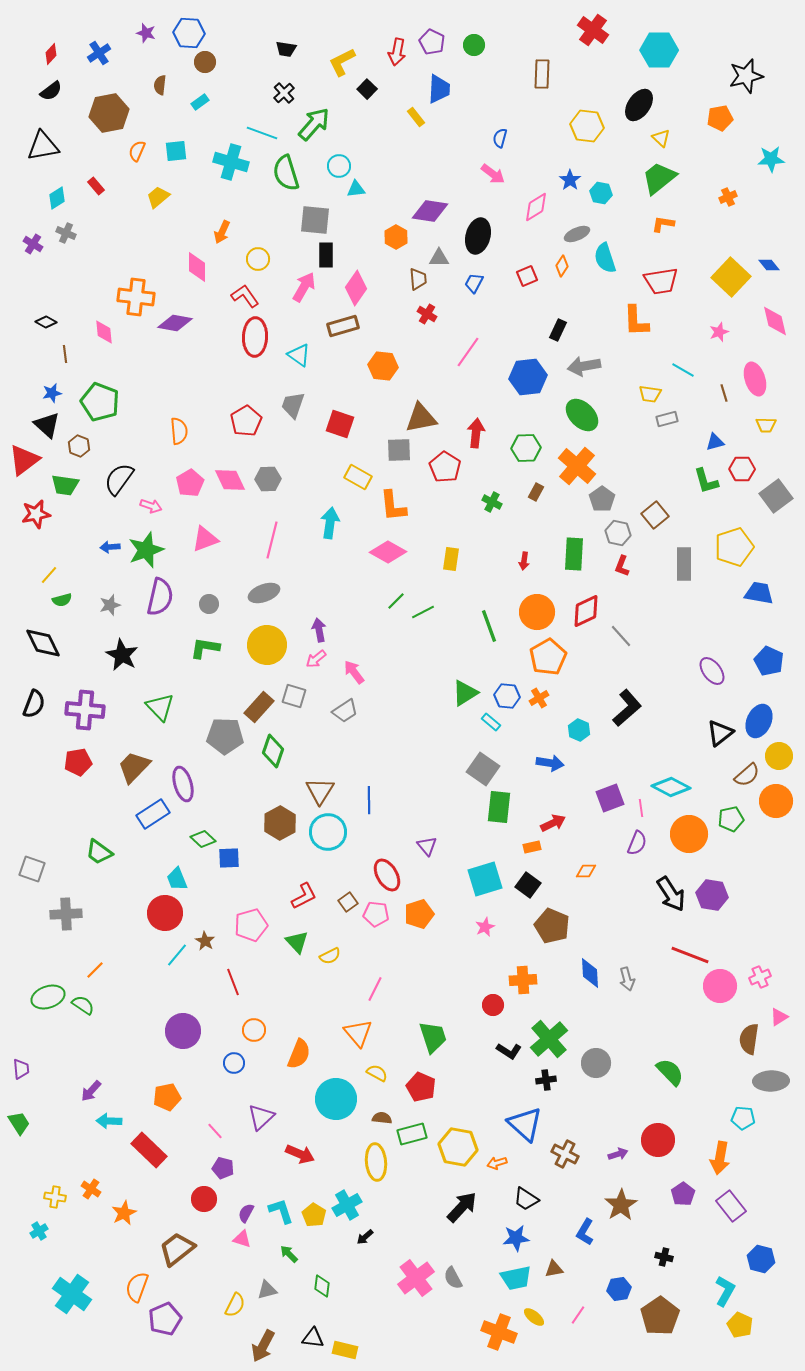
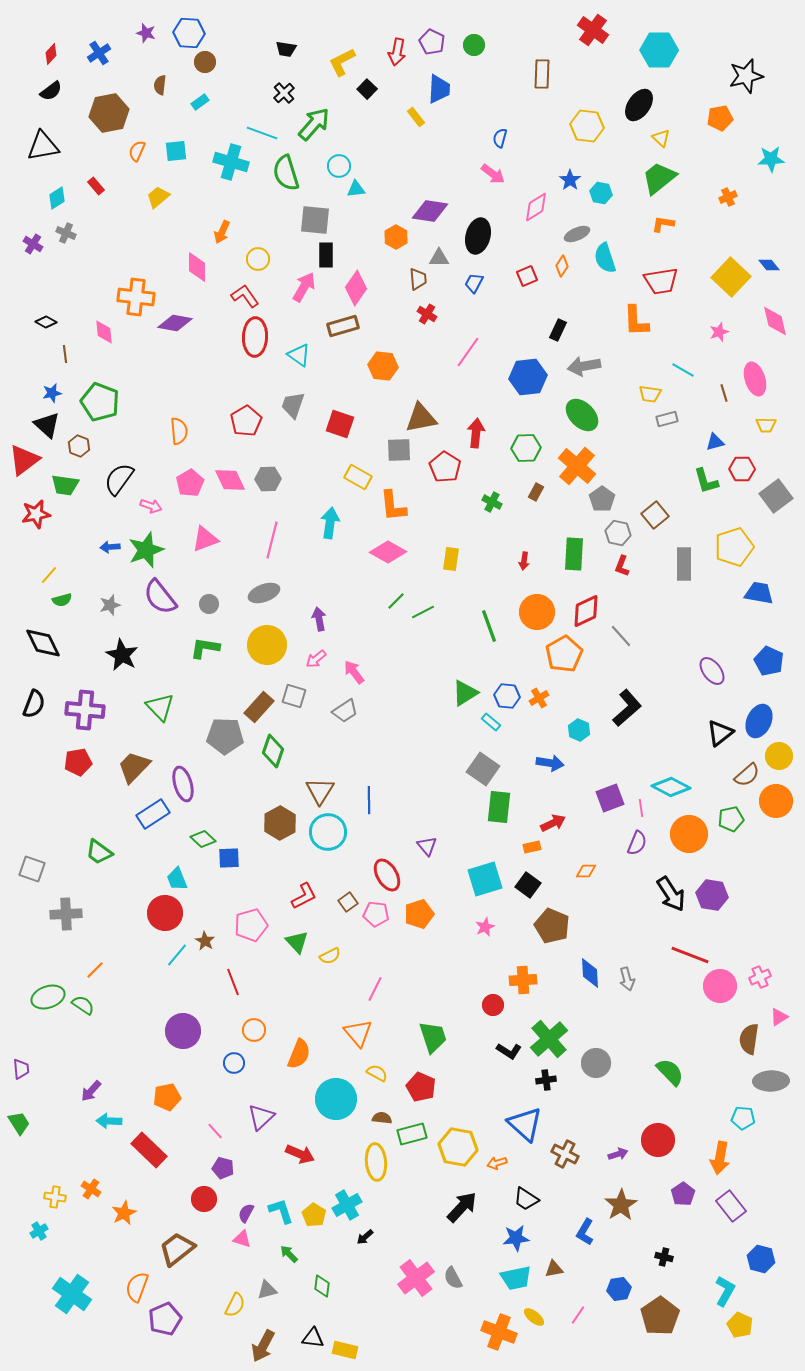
purple semicircle at (160, 597): rotated 129 degrees clockwise
purple arrow at (319, 630): moved 11 px up
orange pentagon at (548, 657): moved 16 px right, 3 px up
